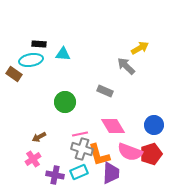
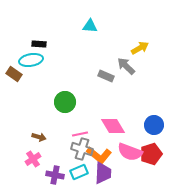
cyan triangle: moved 27 px right, 28 px up
gray rectangle: moved 1 px right, 15 px up
brown arrow: rotated 136 degrees counterclockwise
orange L-shape: rotated 35 degrees counterclockwise
purple trapezoid: moved 8 px left
